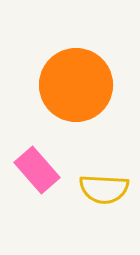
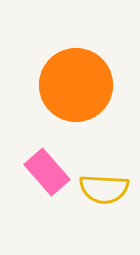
pink rectangle: moved 10 px right, 2 px down
